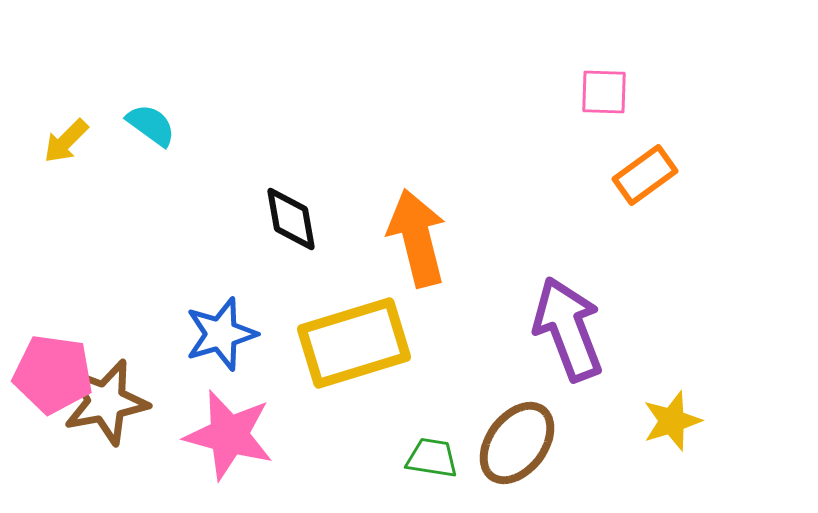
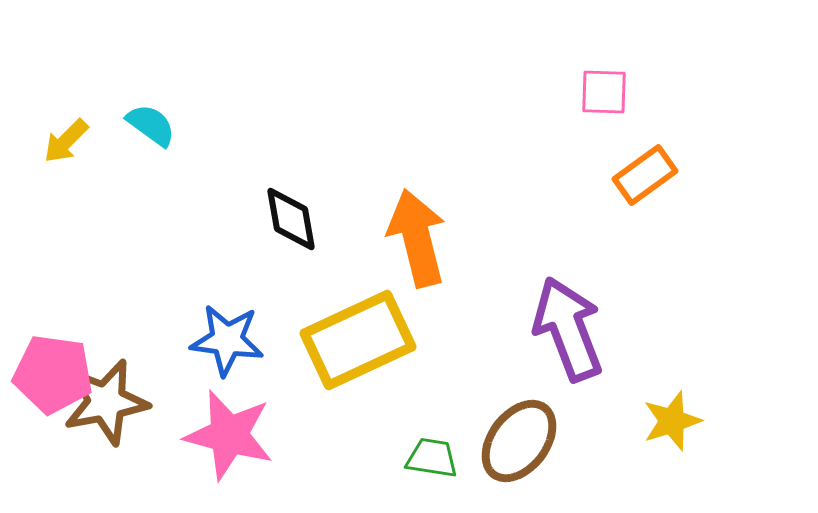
blue star: moved 6 px right, 6 px down; rotated 24 degrees clockwise
yellow rectangle: moved 4 px right, 3 px up; rotated 8 degrees counterclockwise
brown ellipse: moved 2 px right, 2 px up
